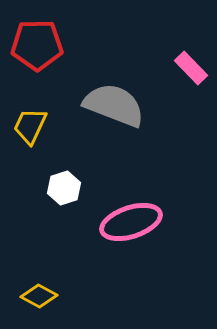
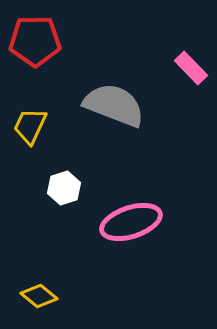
red pentagon: moved 2 px left, 4 px up
yellow diamond: rotated 12 degrees clockwise
